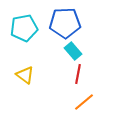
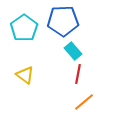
blue pentagon: moved 2 px left, 2 px up
cyan pentagon: rotated 24 degrees counterclockwise
